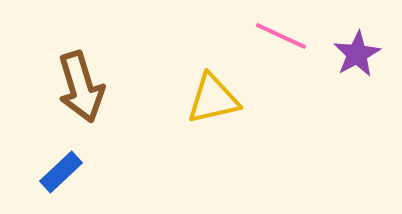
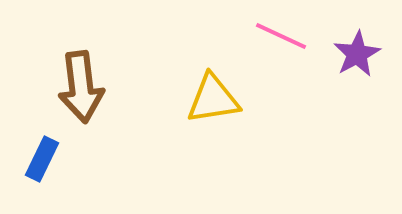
brown arrow: rotated 10 degrees clockwise
yellow triangle: rotated 4 degrees clockwise
blue rectangle: moved 19 px left, 13 px up; rotated 21 degrees counterclockwise
